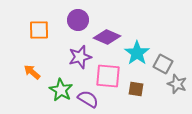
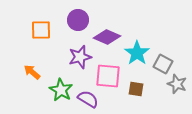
orange square: moved 2 px right
